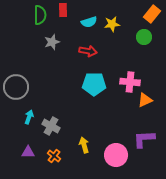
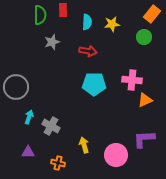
cyan semicircle: moved 2 px left; rotated 70 degrees counterclockwise
pink cross: moved 2 px right, 2 px up
orange cross: moved 4 px right, 7 px down; rotated 24 degrees counterclockwise
